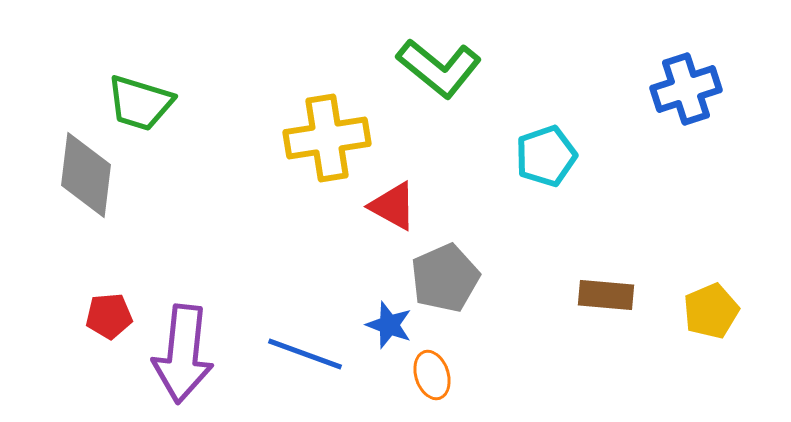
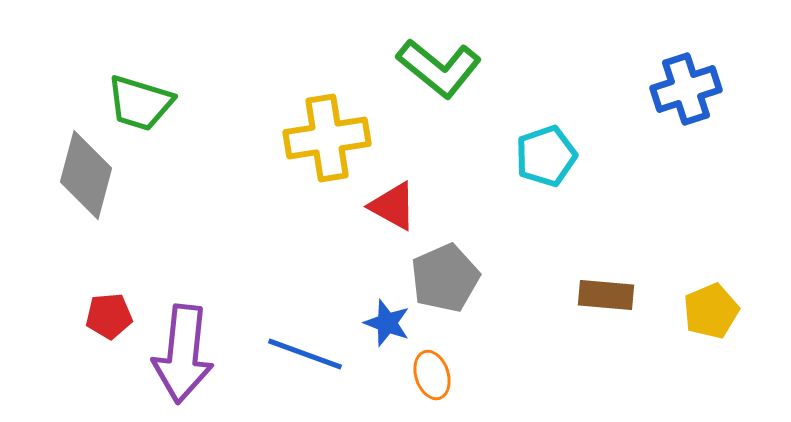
gray diamond: rotated 8 degrees clockwise
blue star: moved 2 px left, 2 px up
